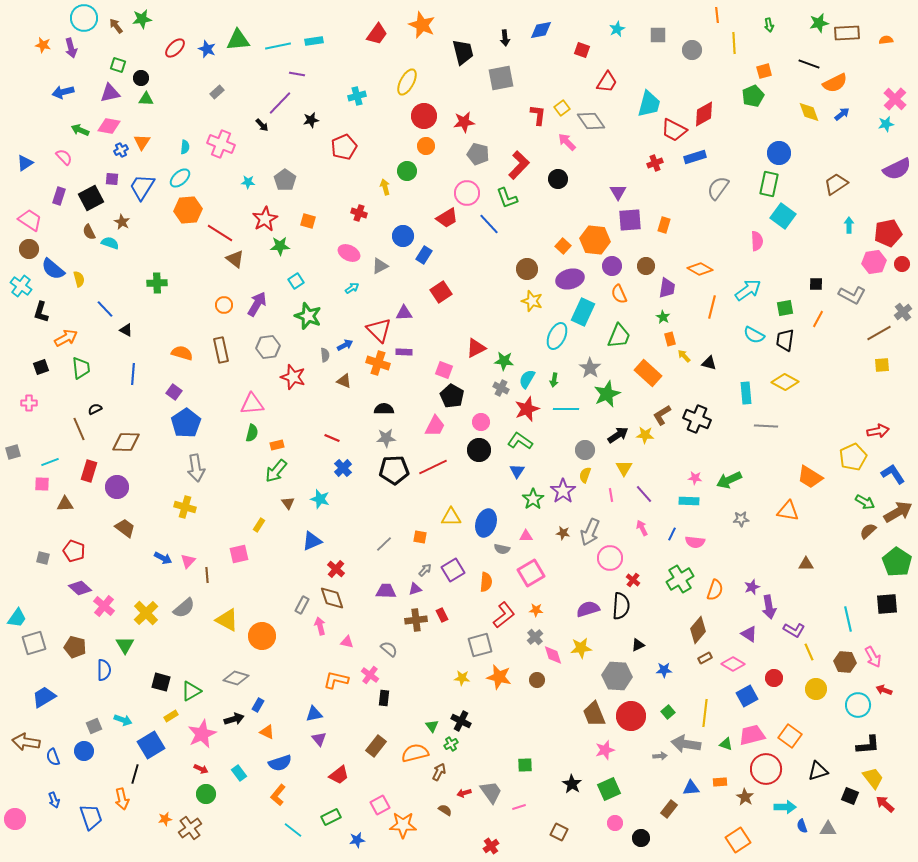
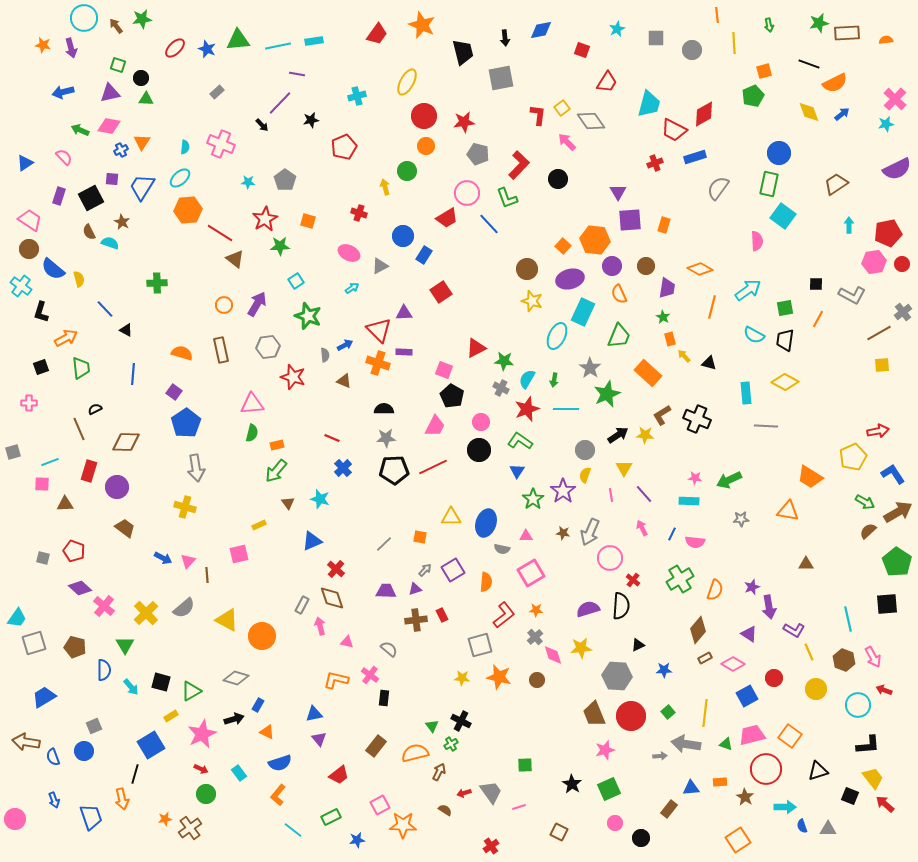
gray square at (658, 35): moved 2 px left, 3 px down
yellow rectangle at (259, 525): rotated 32 degrees clockwise
brown hexagon at (845, 662): moved 1 px left, 2 px up; rotated 15 degrees clockwise
cyan arrow at (123, 720): moved 8 px right, 33 px up; rotated 30 degrees clockwise
